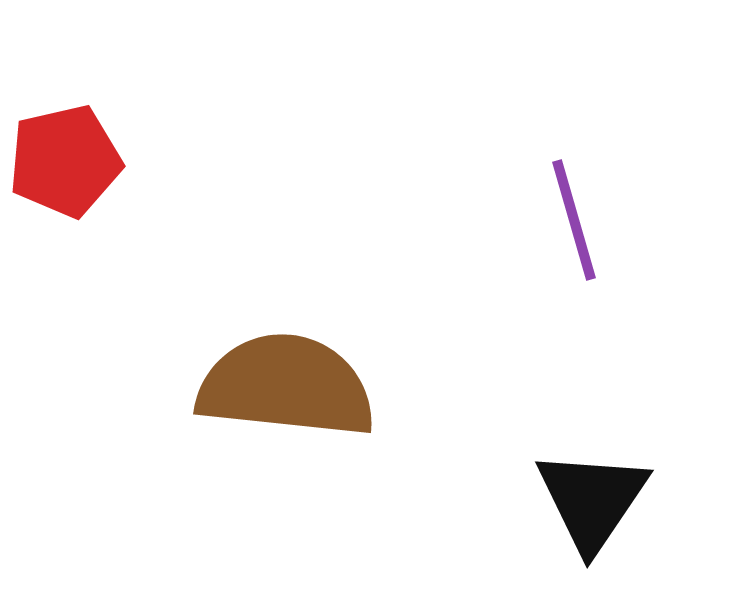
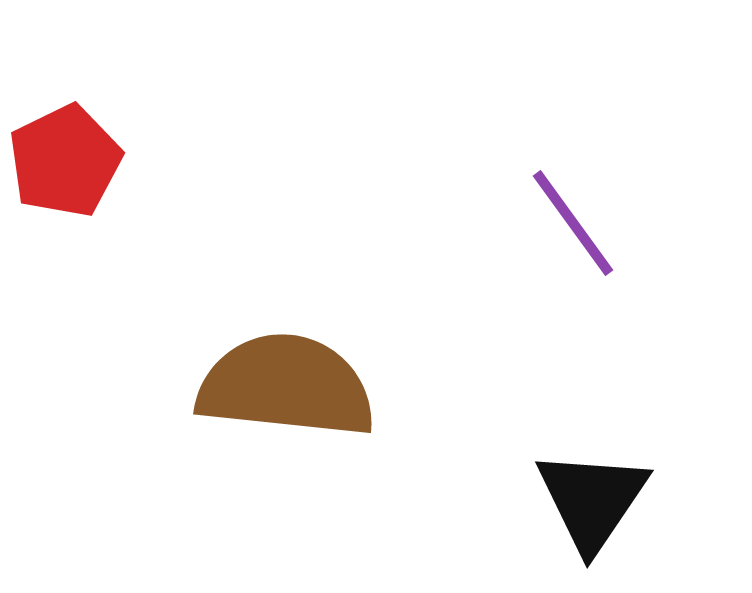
red pentagon: rotated 13 degrees counterclockwise
purple line: moved 1 px left, 3 px down; rotated 20 degrees counterclockwise
